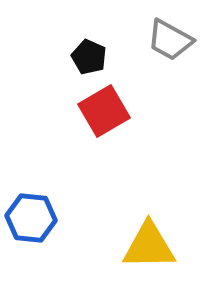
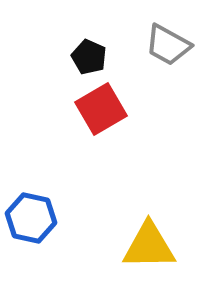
gray trapezoid: moved 2 px left, 5 px down
red square: moved 3 px left, 2 px up
blue hexagon: rotated 6 degrees clockwise
